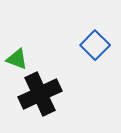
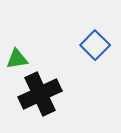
green triangle: rotated 30 degrees counterclockwise
